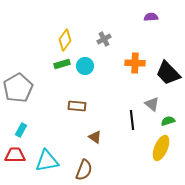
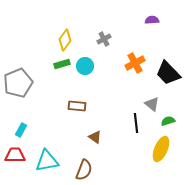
purple semicircle: moved 1 px right, 3 px down
orange cross: rotated 30 degrees counterclockwise
gray pentagon: moved 5 px up; rotated 8 degrees clockwise
black line: moved 4 px right, 3 px down
yellow ellipse: moved 1 px down
